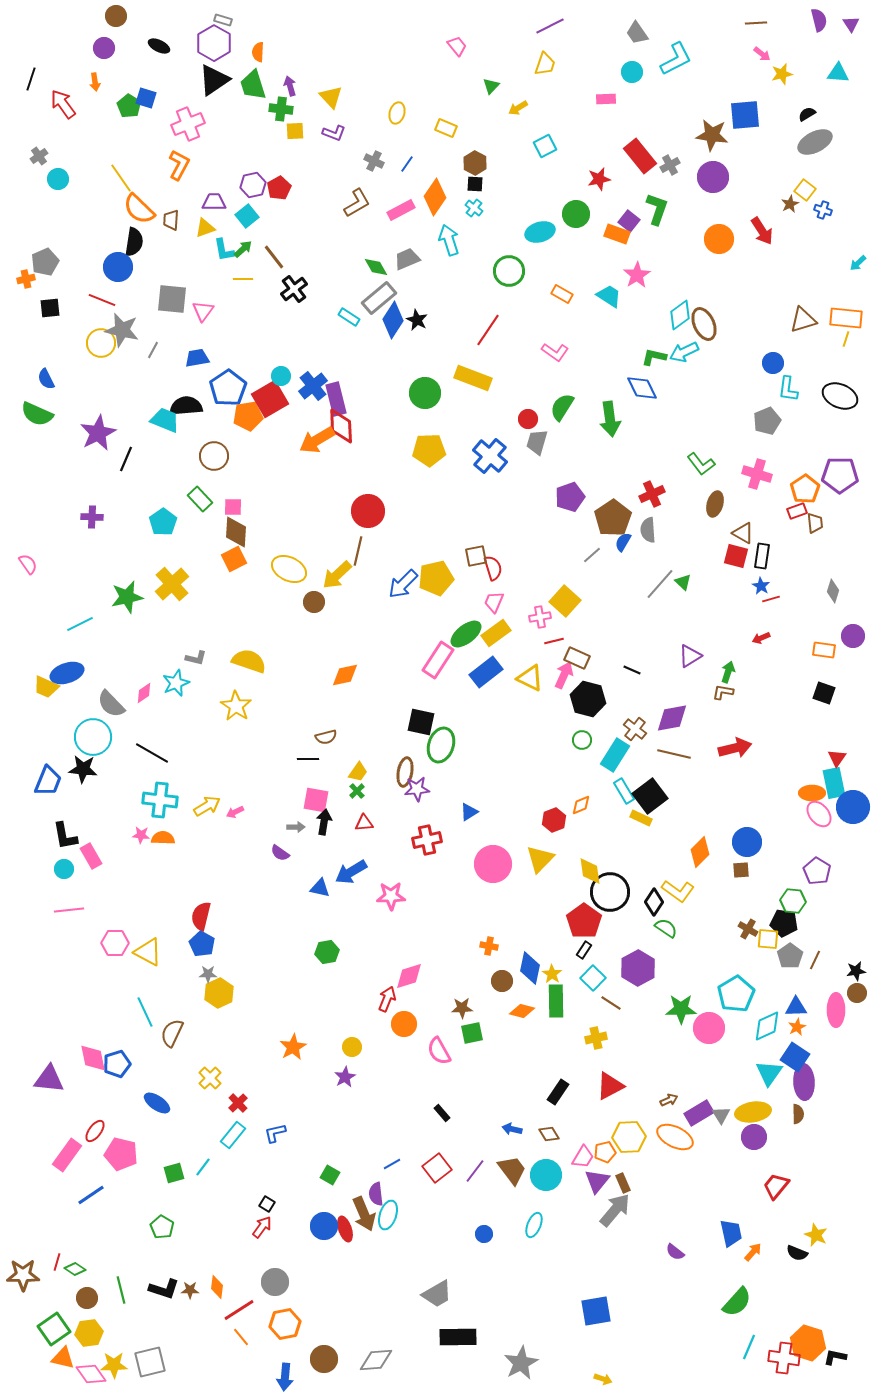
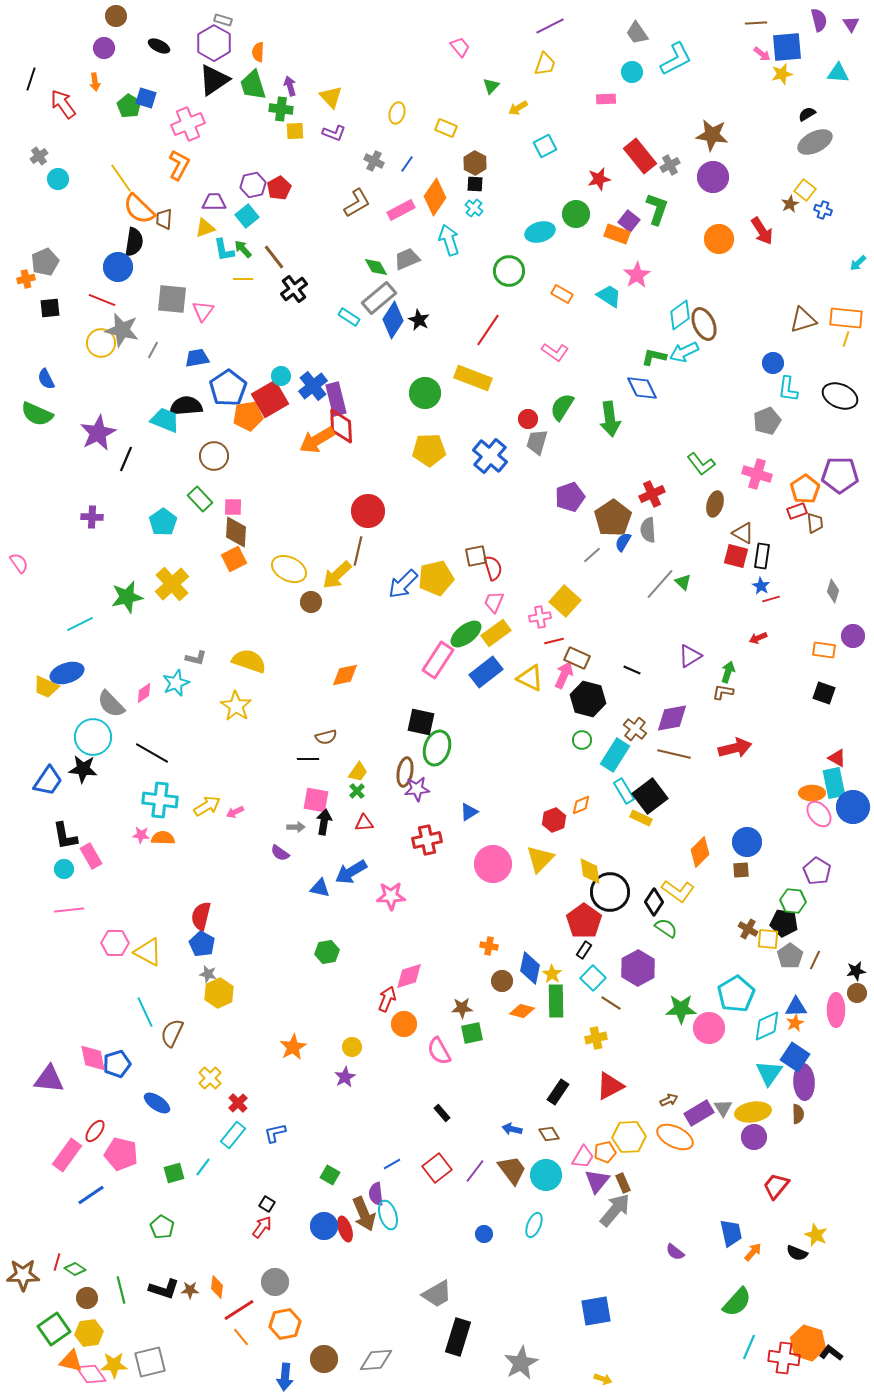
pink trapezoid at (457, 46): moved 3 px right, 1 px down
blue square at (745, 115): moved 42 px right, 68 px up
brown trapezoid at (171, 220): moved 7 px left, 1 px up
green arrow at (243, 249): rotated 90 degrees counterclockwise
black star at (417, 320): moved 2 px right
pink semicircle at (28, 564): moved 9 px left, 1 px up
brown circle at (314, 602): moved 3 px left
red arrow at (761, 638): moved 3 px left
green ellipse at (441, 745): moved 4 px left, 3 px down
red triangle at (837, 758): rotated 36 degrees counterclockwise
blue trapezoid at (48, 781): rotated 12 degrees clockwise
gray star at (208, 974): rotated 12 degrees clockwise
orange star at (797, 1027): moved 2 px left, 4 px up
gray triangle at (721, 1115): moved 2 px right, 7 px up
cyan ellipse at (388, 1215): rotated 36 degrees counterclockwise
black rectangle at (458, 1337): rotated 72 degrees counterclockwise
black L-shape at (835, 1357): moved 4 px left, 4 px up; rotated 25 degrees clockwise
orange triangle at (63, 1358): moved 8 px right, 3 px down
